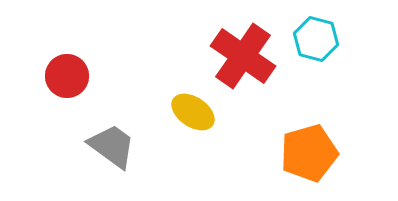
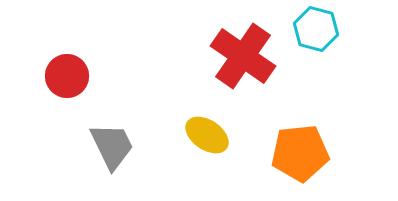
cyan hexagon: moved 10 px up
yellow ellipse: moved 14 px right, 23 px down
gray trapezoid: rotated 28 degrees clockwise
orange pentagon: moved 9 px left; rotated 10 degrees clockwise
